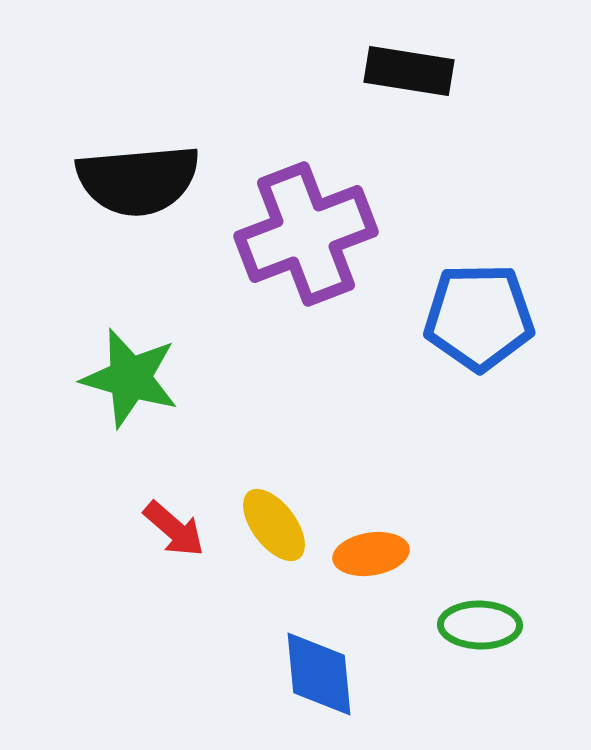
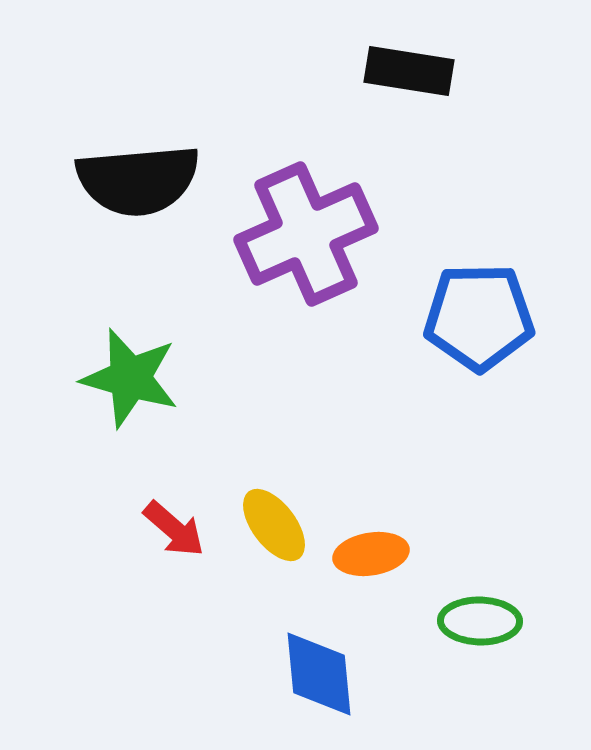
purple cross: rotated 3 degrees counterclockwise
green ellipse: moved 4 px up
